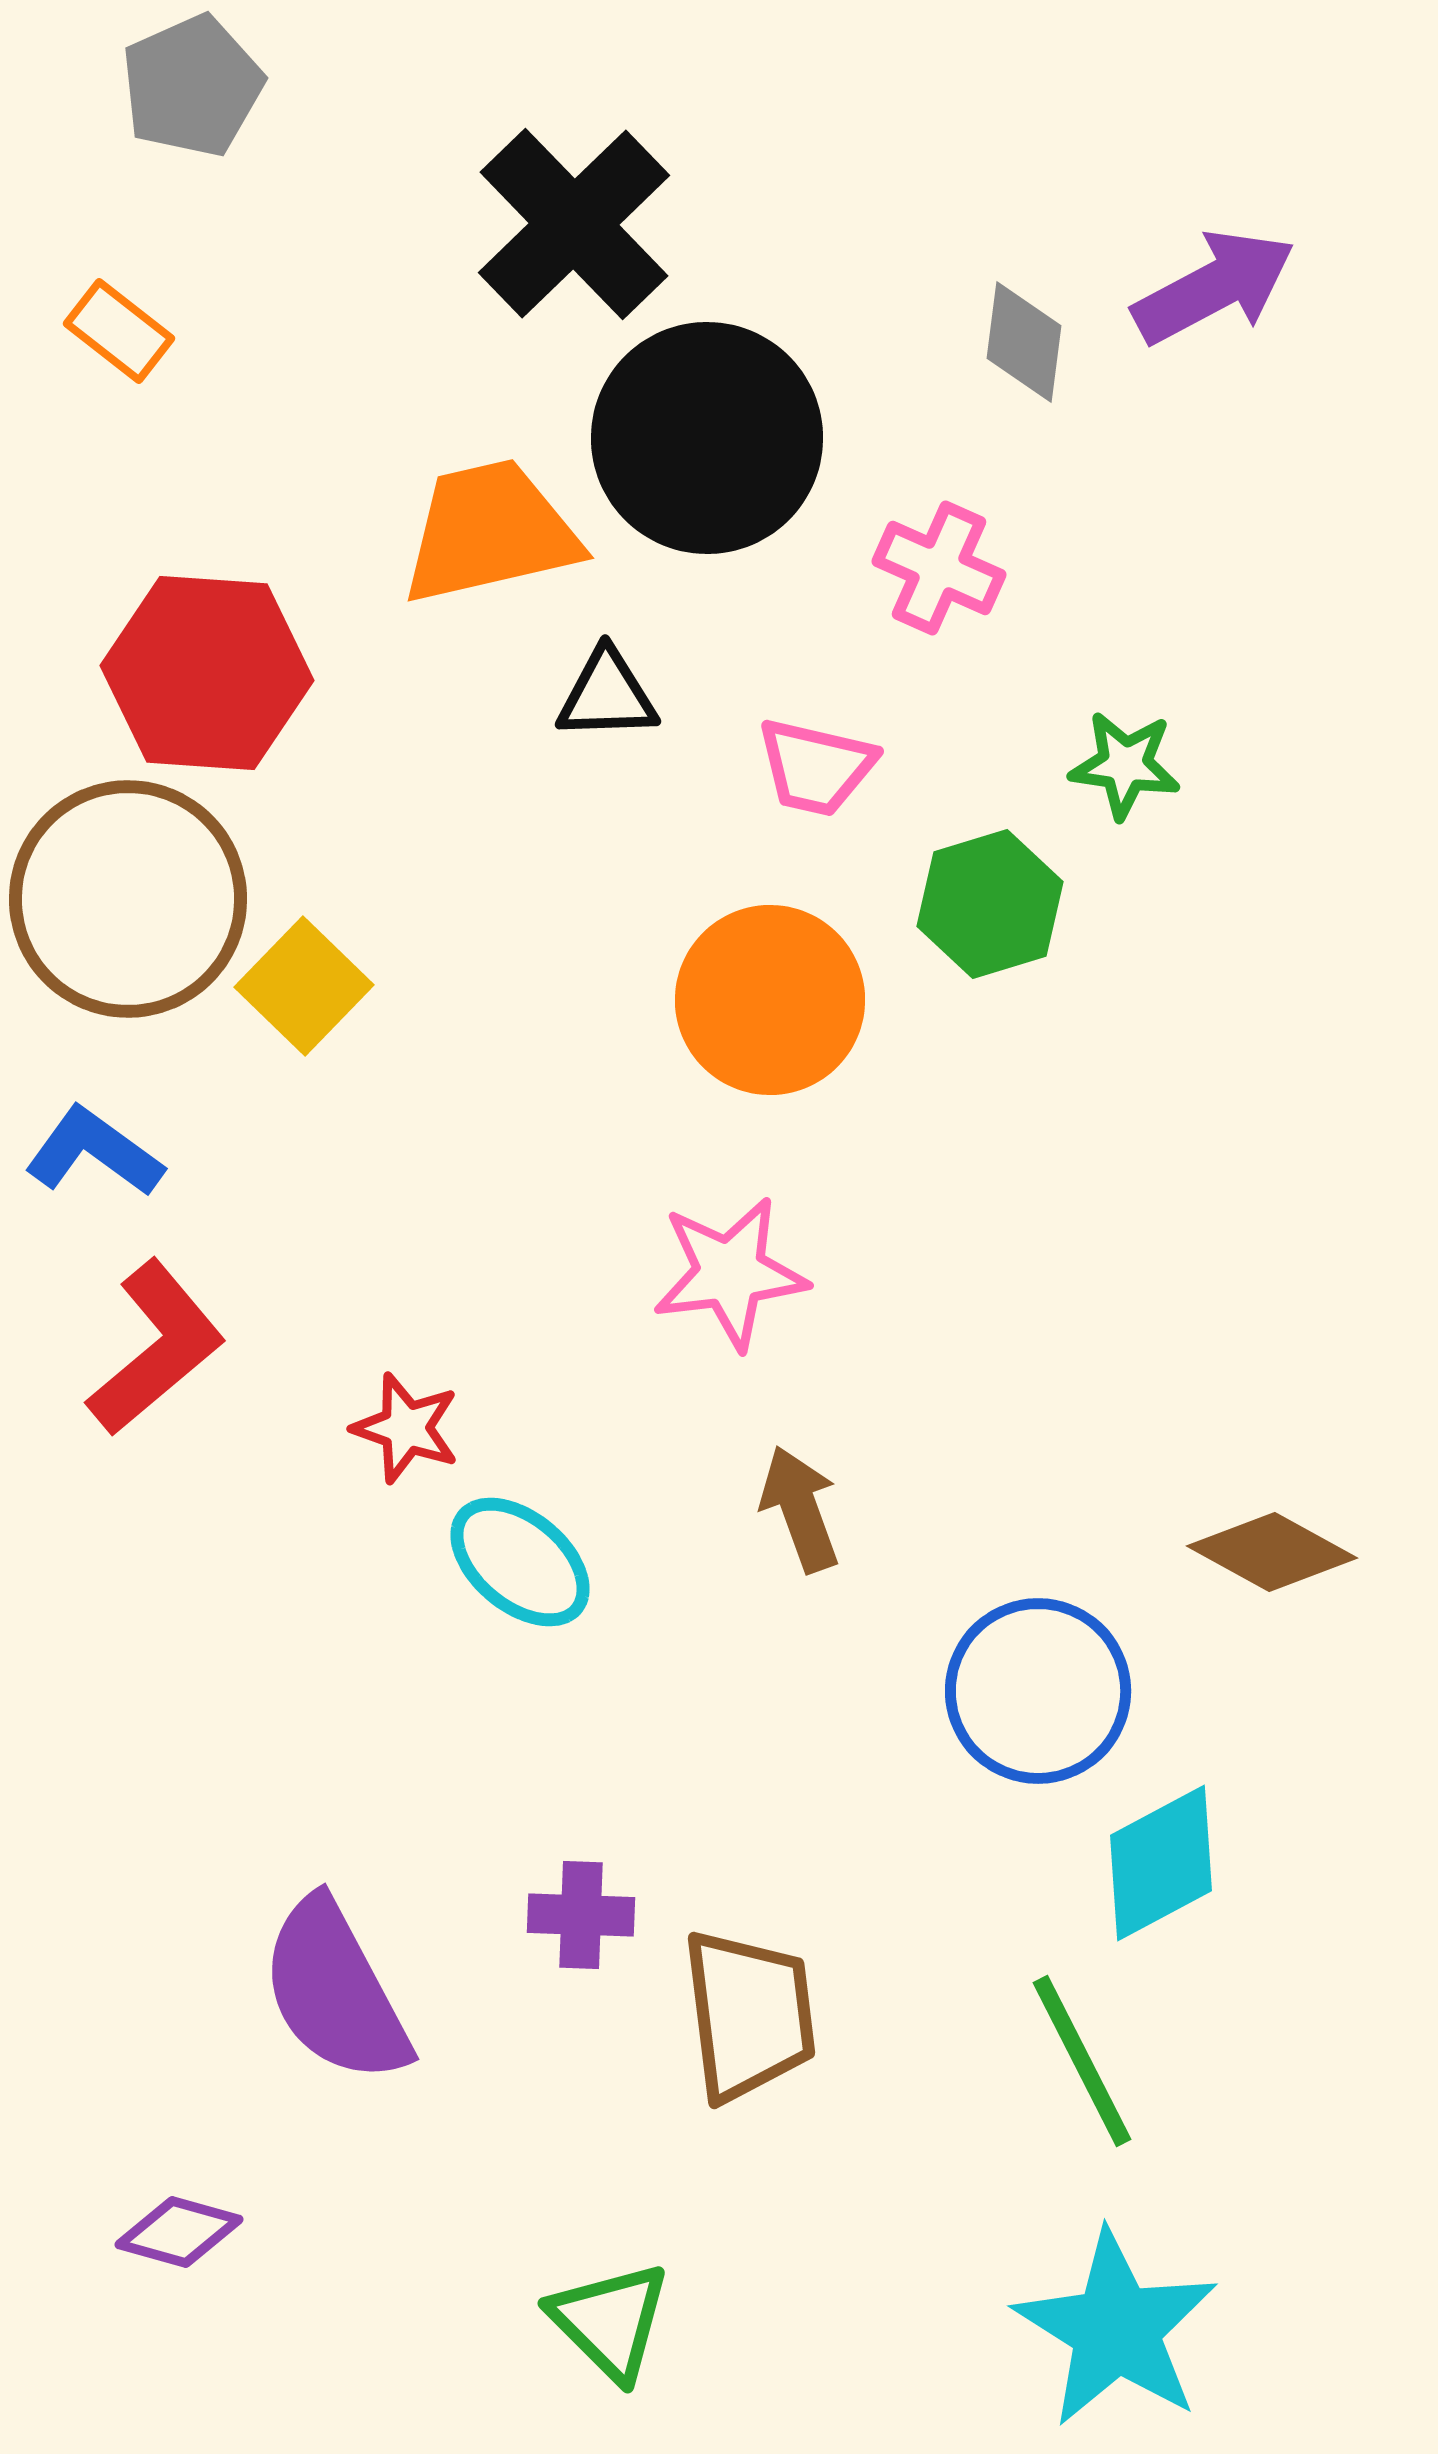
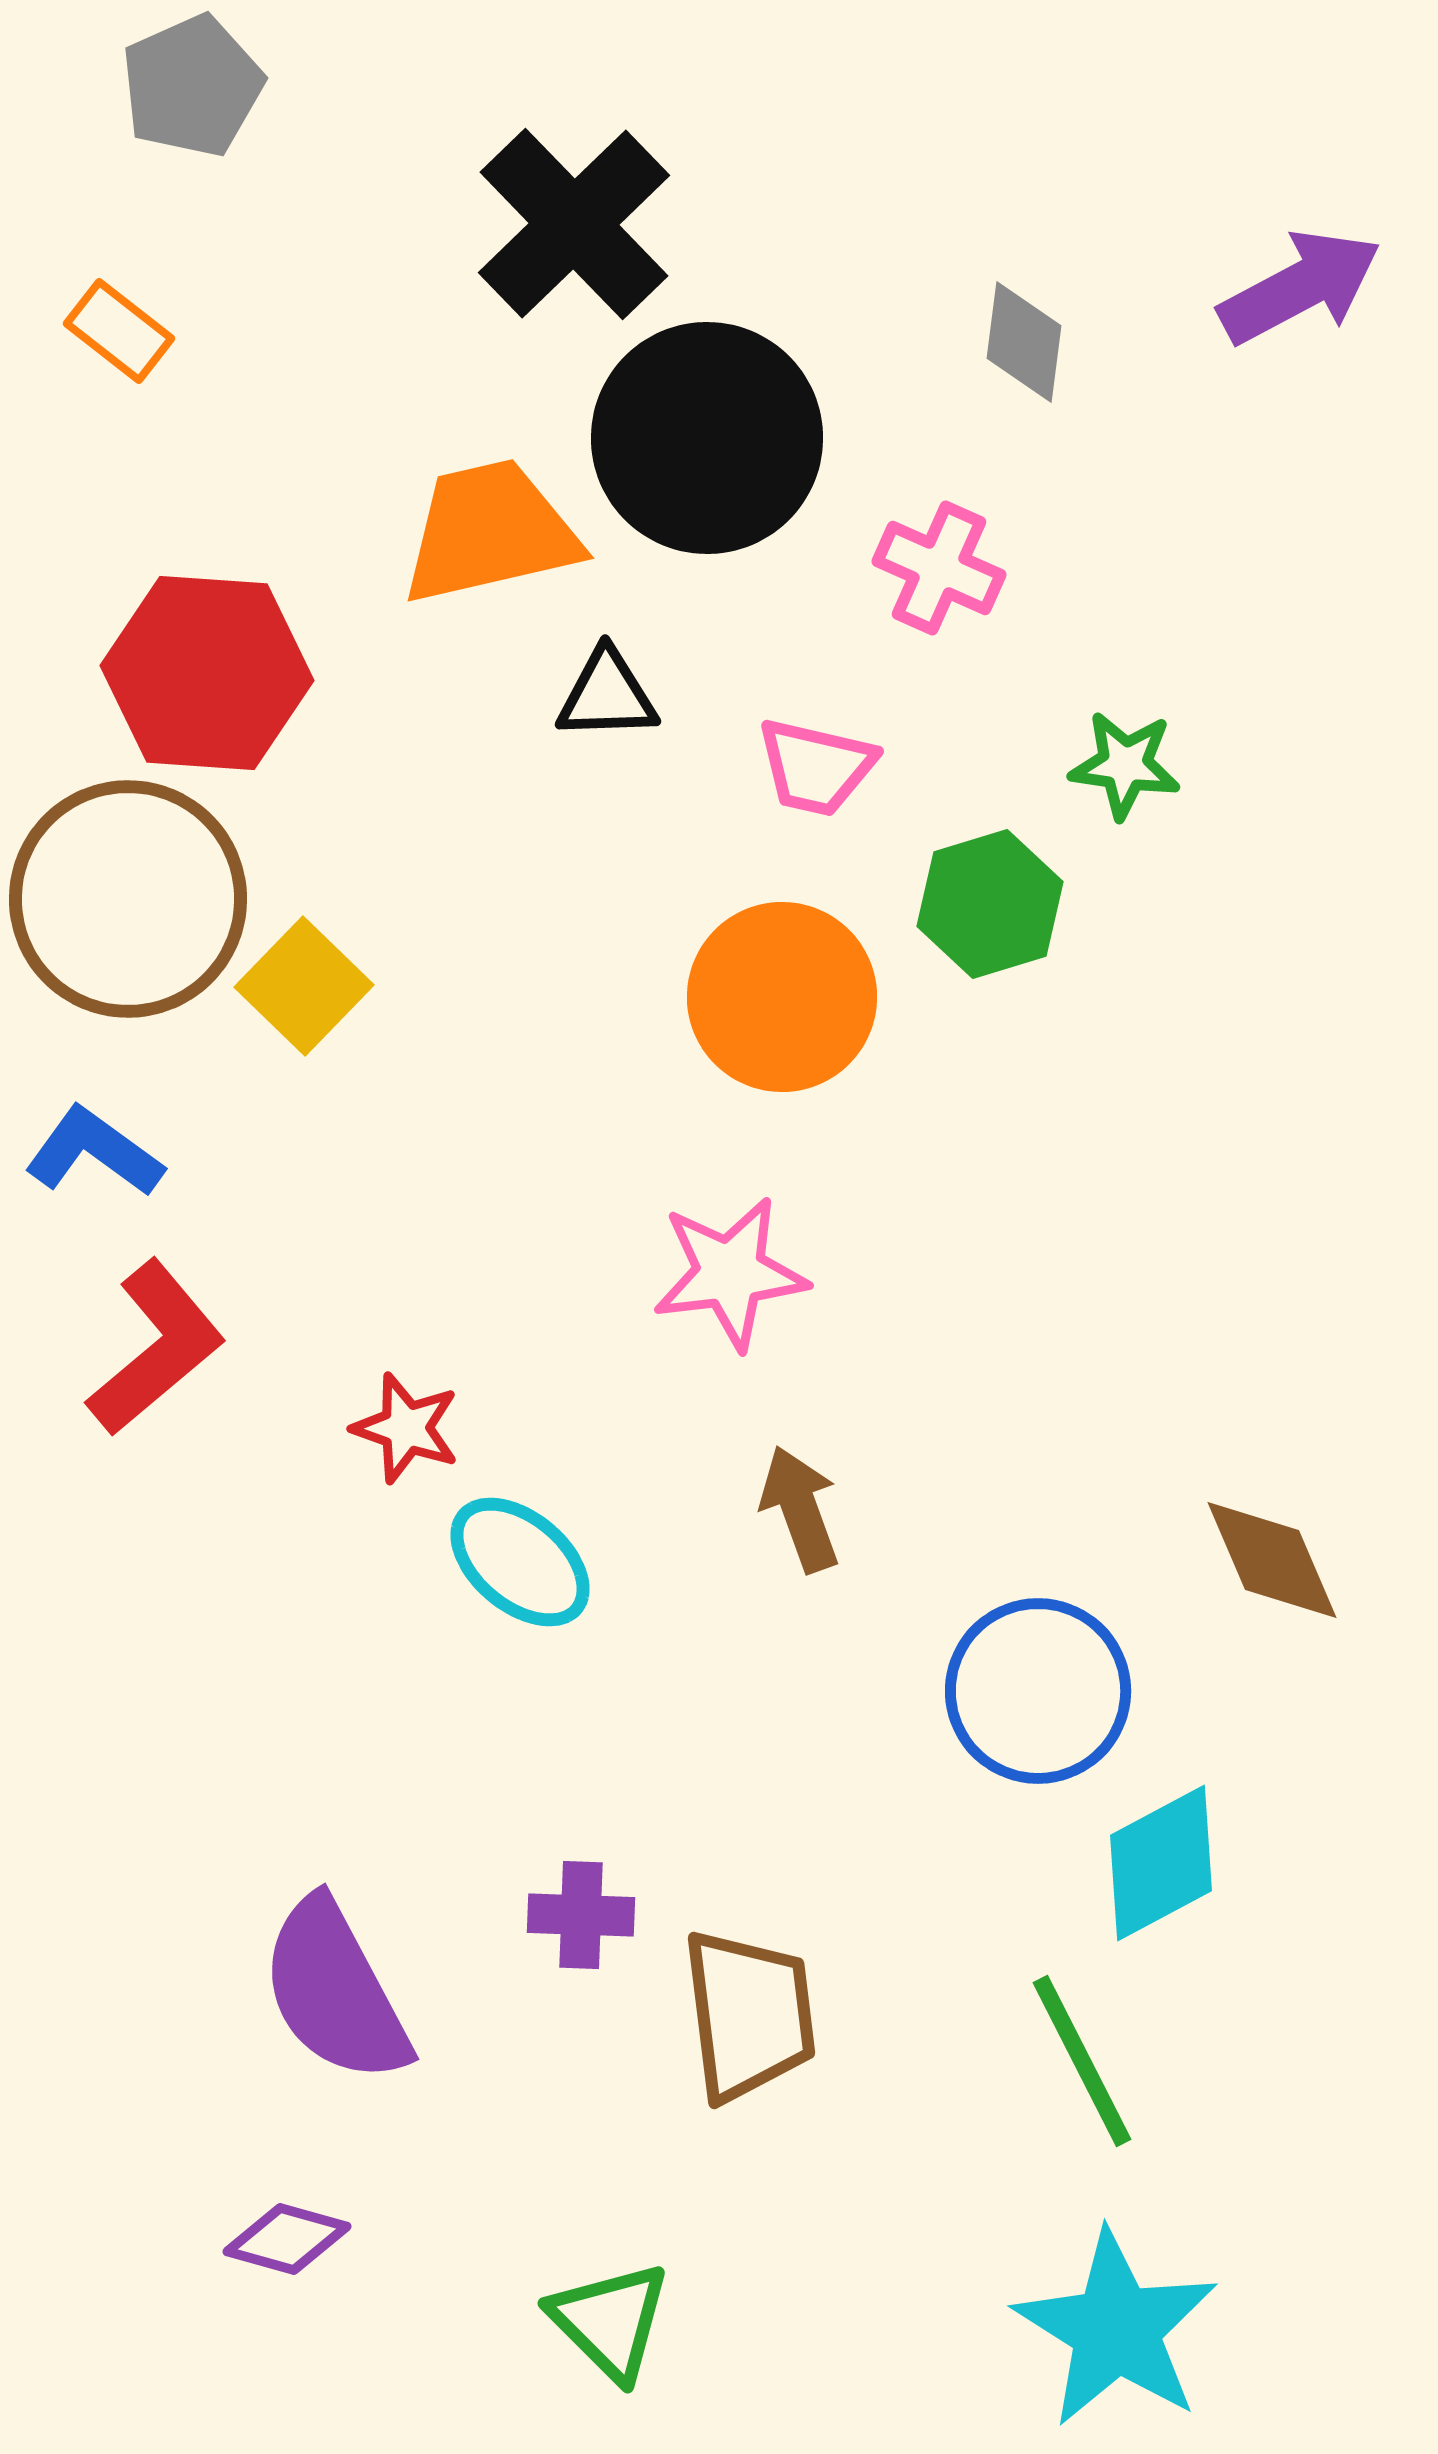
purple arrow: moved 86 px right
orange circle: moved 12 px right, 3 px up
brown diamond: moved 8 px down; rotated 38 degrees clockwise
purple diamond: moved 108 px right, 7 px down
